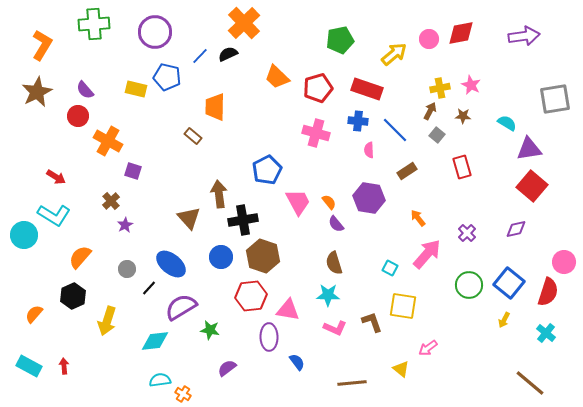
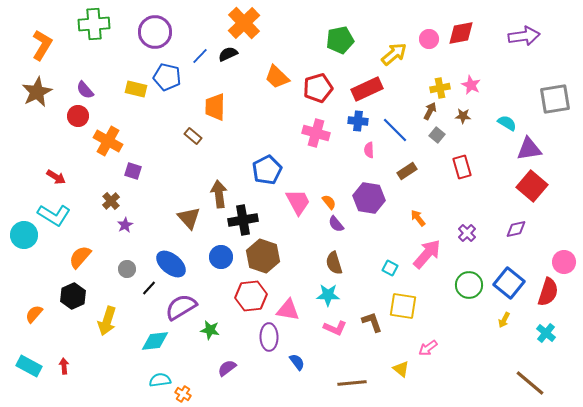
red rectangle at (367, 89): rotated 44 degrees counterclockwise
